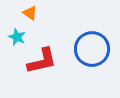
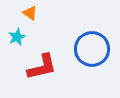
cyan star: rotated 24 degrees clockwise
red L-shape: moved 6 px down
